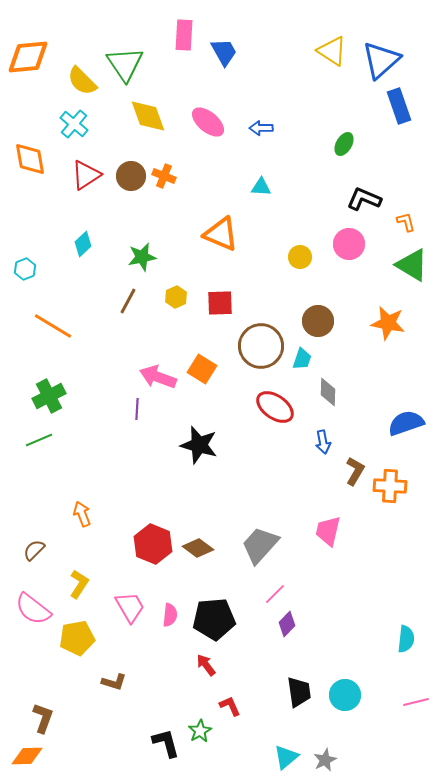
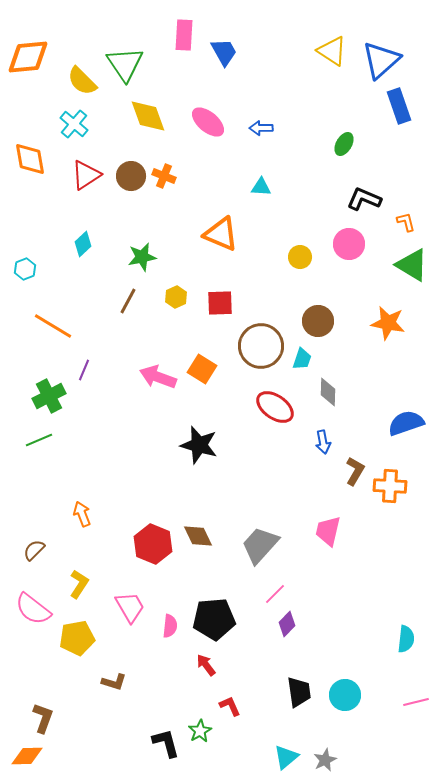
purple line at (137, 409): moved 53 px left, 39 px up; rotated 20 degrees clockwise
brown diamond at (198, 548): moved 12 px up; rotated 28 degrees clockwise
pink semicircle at (170, 615): moved 11 px down
